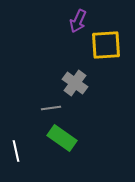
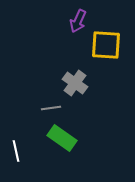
yellow square: rotated 8 degrees clockwise
